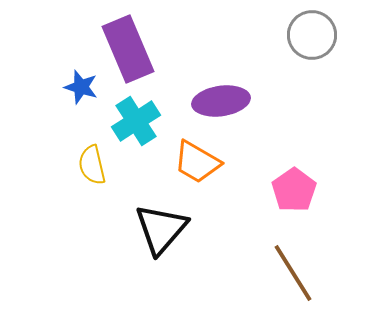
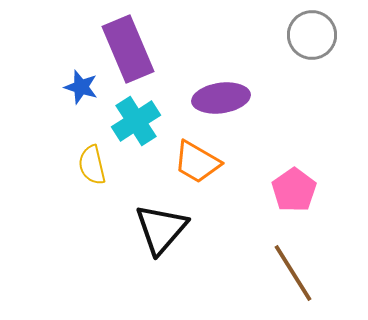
purple ellipse: moved 3 px up
